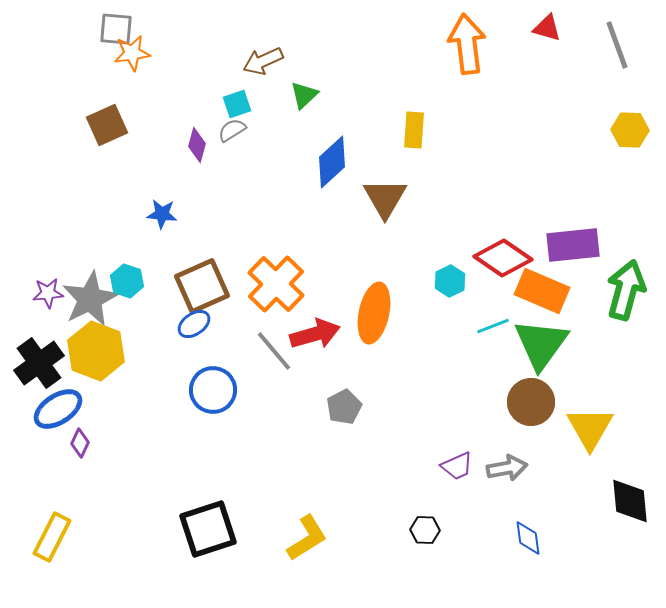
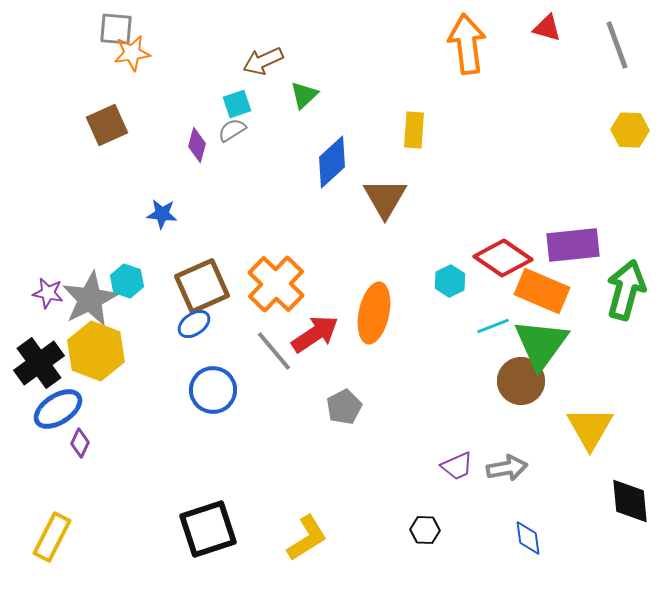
purple star at (48, 293): rotated 16 degrees clockwise
red arrow at (315, 334): rotated 18 degrees counterclockwise
brown circle at (531, 402): moved 10 px left, 21 px up
